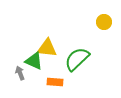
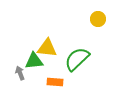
yellow circle: moved 6 px left, 3 px up
green triangle: rotated 30 degrees counterclockwise
